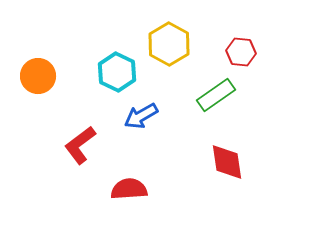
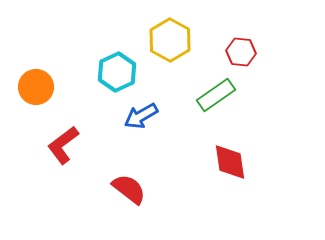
yellow hexagon: moved 1 px right, 4 px up
cyan hexagon: rotated 9 degrees clockwise
orange circle: moved 2 px left, 11 px down
red L-shape: moved 17 px left
red diamond: moved 3 px right
red semicircle: rotated 42 degrees clockwise
